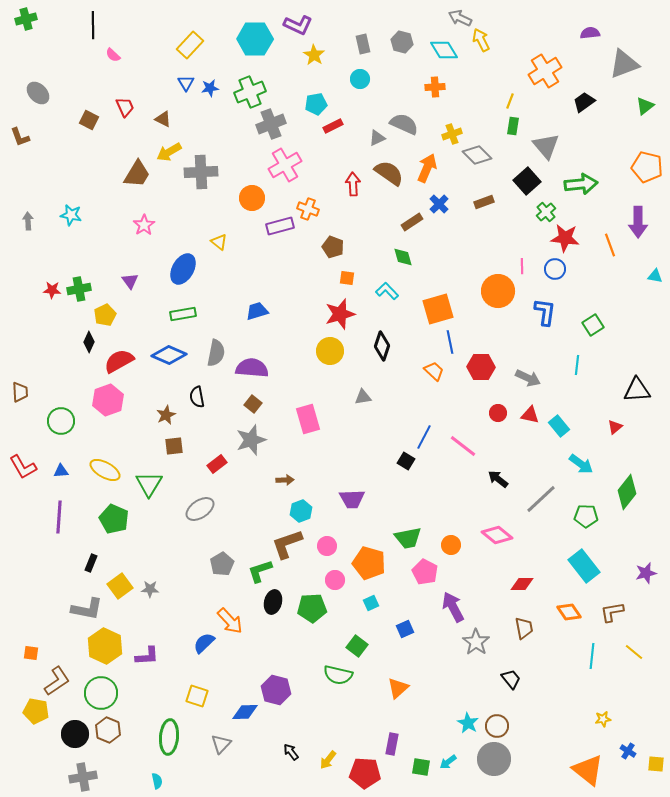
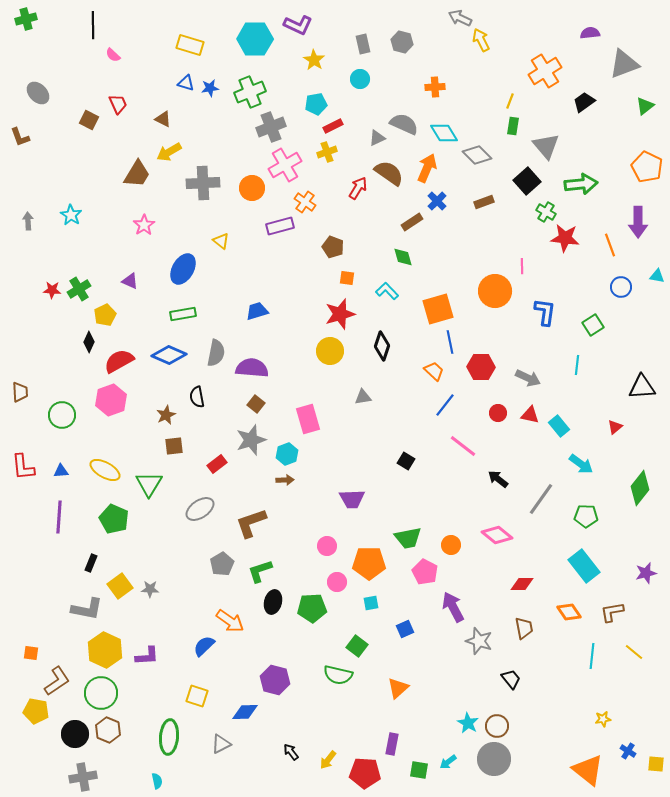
yellow rectangle at (190, 45): rotated 64 degrees clockwise
cyan diamond at (444, 50): moved 83 px down
yellow star at (314, 55): moved 5 px down
blue triangle at (186, 83): rotated 42 degrees counterclockwise
red trapezoid at (125, 107): moved 7 px left, 3 px up
gray cross at (271, 124): moved 3 px down
yellow cross at (452, 134): moved 125 px left, 18 px down
orange pentagon at (647, 167): rotated 12 degrees clockwise
gray cross at (201, 172): moved 2 px right, 11 px down
red arrow at (353, 184): moved 5 px right, 4 px down; rotated 35 degrees clockwise
orange circle at (252, 198): moved 10 px up
blue cross at (439, 204): moved 2 px left, 3 px up
orange cross at (308, 209): moved 3 px left, 7 px up; rotated 15 degrees clockwise
green cross at (546, 212): rotated 18 degrees counterclockwise
cyan star at (71, 215): rotated 20 degrees clockwise
yellow triangle at (219, 242): moved 2 px right, 1 px up
blue circle at (555, 269): moved 66 px right, 18 px down
cyan triangle at (655, 276): moved 2 px right
purple triangle at (130, 281): rotated 30 degrees counterclockwise
green cross at (79, 289): rotated 20 degrees counterclockwise
orange circle at (498, 291): moved 3 px left
black triangle at (637, 390): moved 5 px right, 3 px up
pink hexagon at (108, 400): moved 3 px right
brown square at (253, 404): moved 3 px right
green circle at (61, 421): moved 1 px right, 6 px up
blue line at (424, 437): moved 21 px right, 32 px up; rotated 10 degrees clockwise
red L-shape at (23, 467): rotated 24 degrees clockwise
green diamond at (627, 492): moved 13 px right, 4 px up
gray line at (541, 499): rotated 12 degrees counterclockwise
cyan hexagon at (301, 511): moved 14 px left, 57 px up
brown L-shape at (287, 544): moved 36 px left, 21 px up
orange pentagon at (369, 563): rotated 16 degrees counterclockwise
pink circle at (335, 580): moved 2 px right, 2 px down
cyan square at (371, 603): rotated 14 degrees clockwise
orange arrow at (230, 621): rotated 12 degrees counterclockwise
gray star at (476, 642): moved 3 px right, 1 px up; rotated 16 degrees counterclockwise
blue semicircle at (204, 643): moved 3 px down
yellow hexagon at (105, 646): moved 4 px down
purple hexagon at (276, 690): moved 1 px left, 10 px up
gray triangle at (221, 744): rotated 20 degrees clockwise
green square at (421, 767): moved 2 px left, 3 px down
